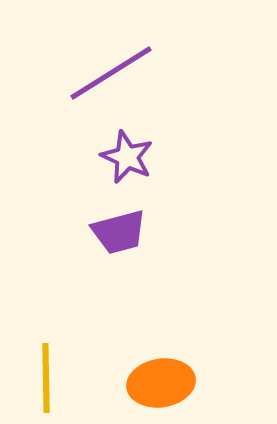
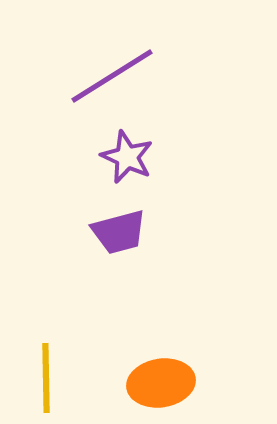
purple line: moved 1 px right, 3 px down
